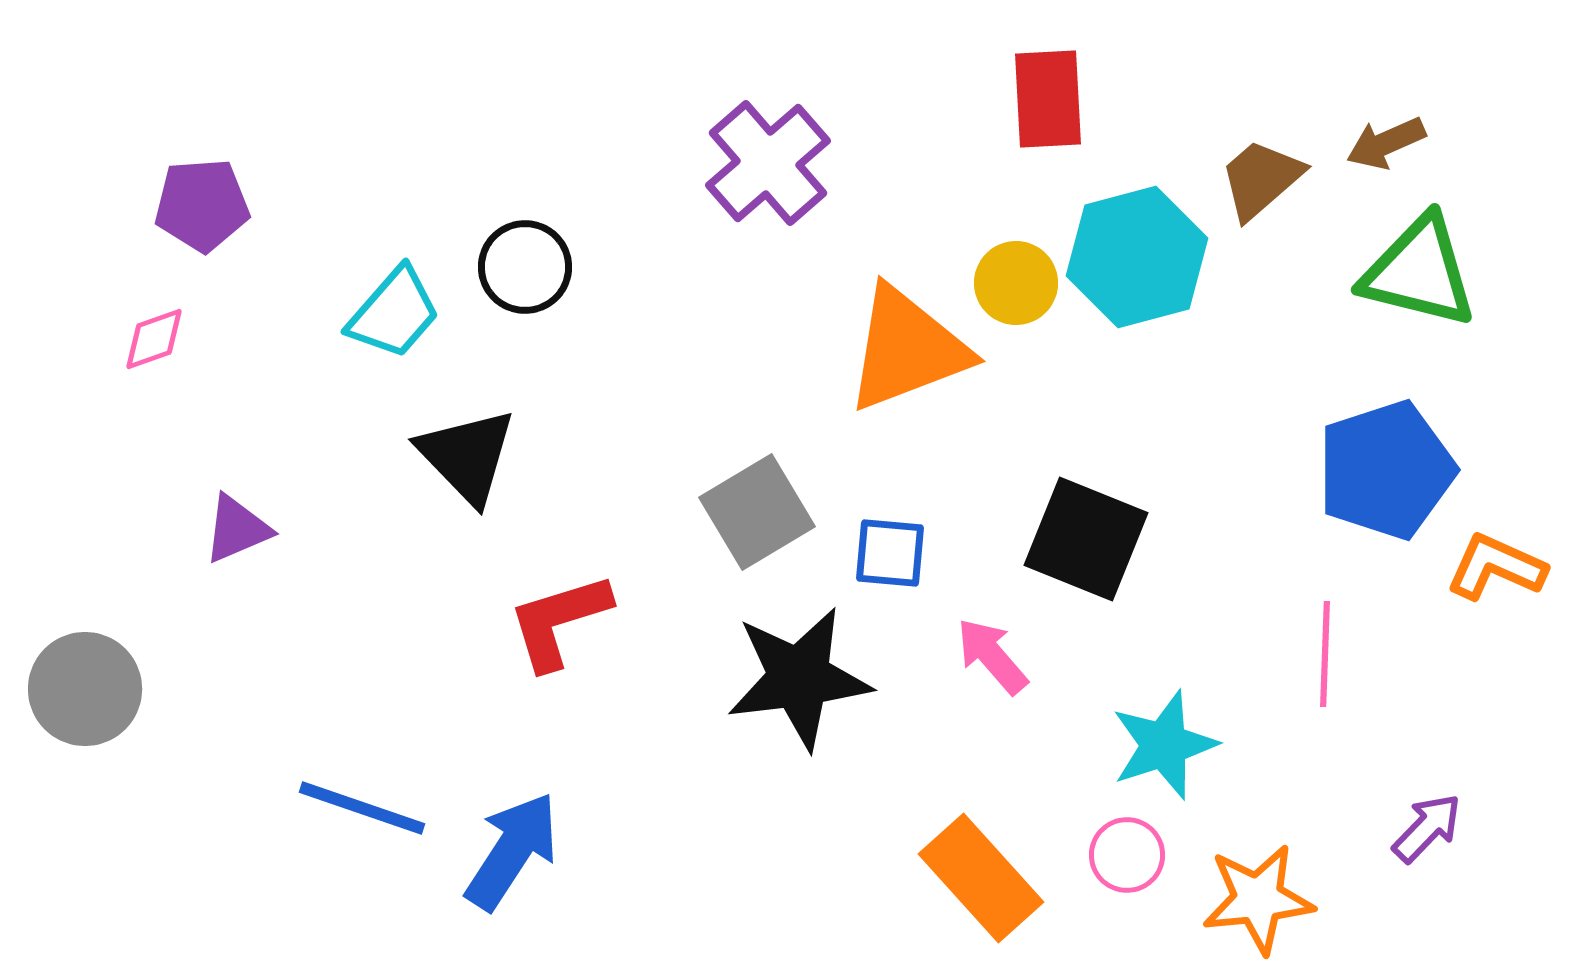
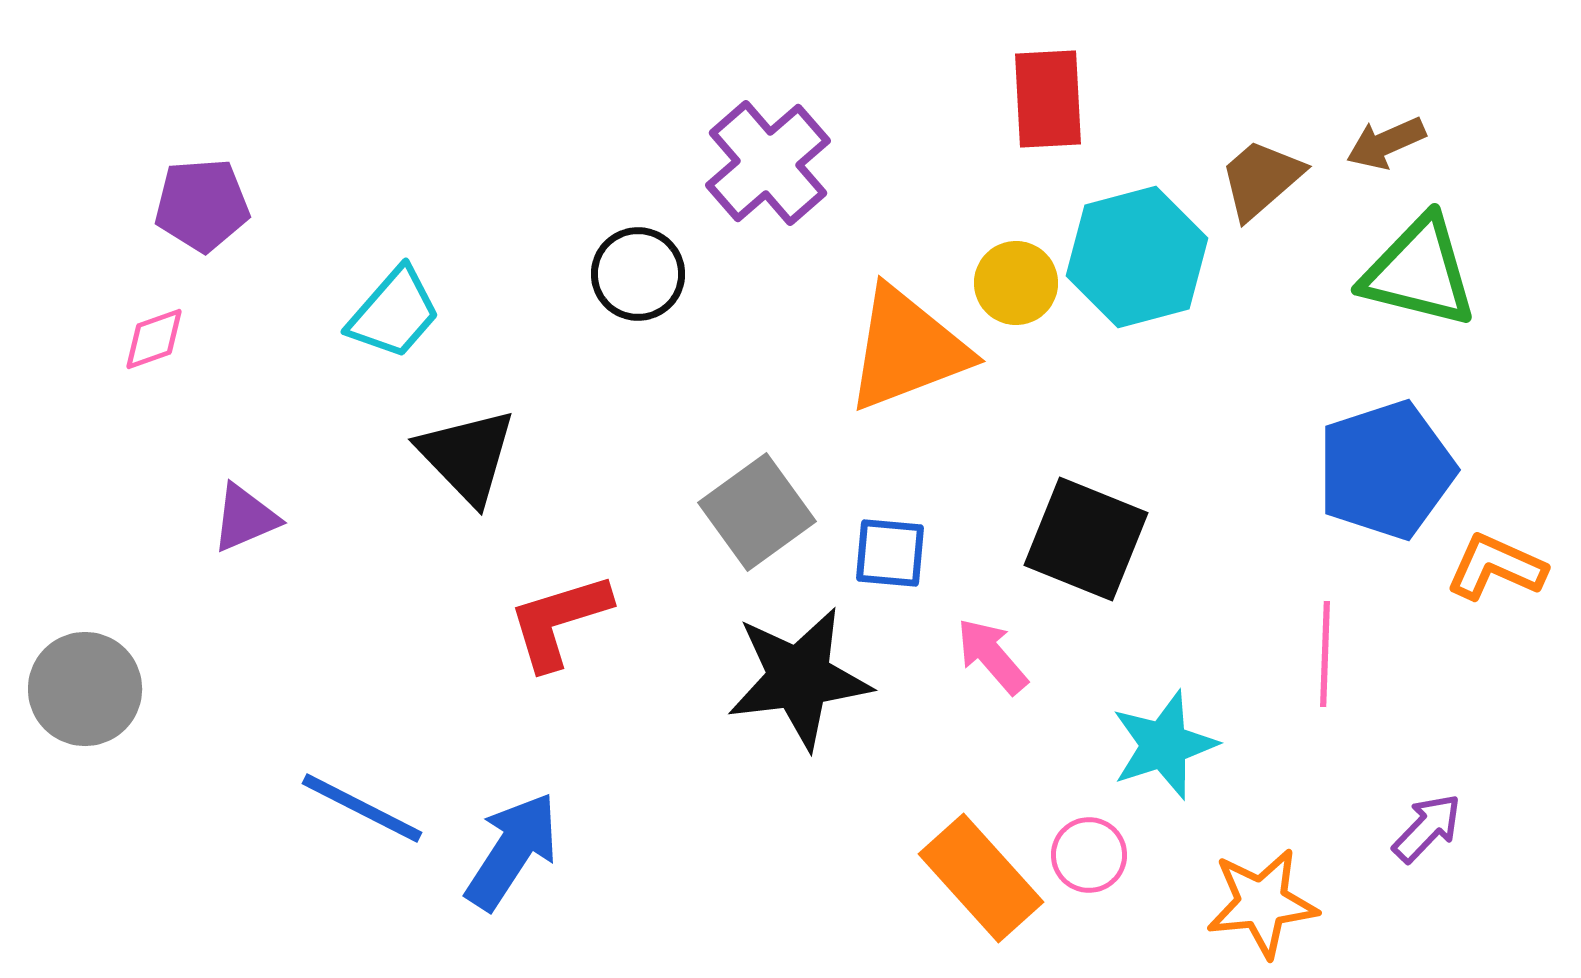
black circle: moved 113 px right, 7 px down
gray square: rotated 5 degrees counterclockwise
purple triangle: moved 8 px right, 11 px up
blue line: rotated 8 degrees clockwise
pink circle: moved 38 px left
orange star: moved 4 px right, 4 px down
